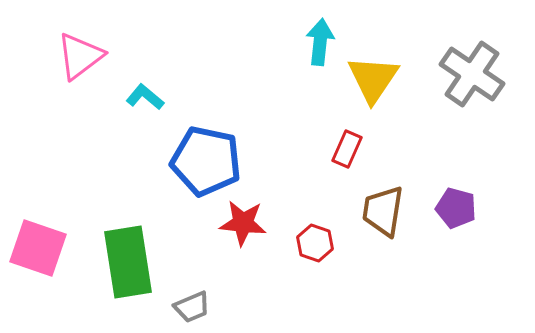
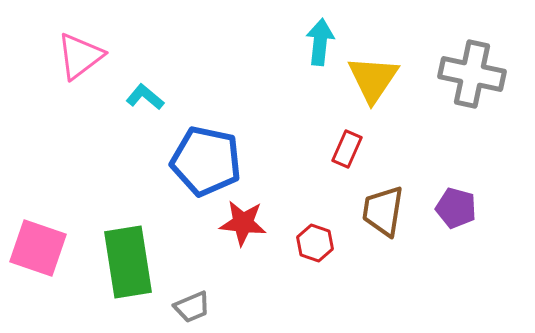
gray cross: rotated 22 degrees counterclockwise
